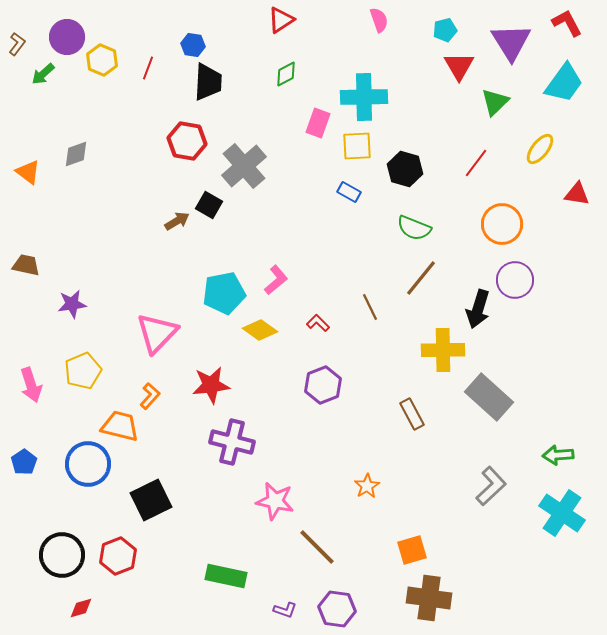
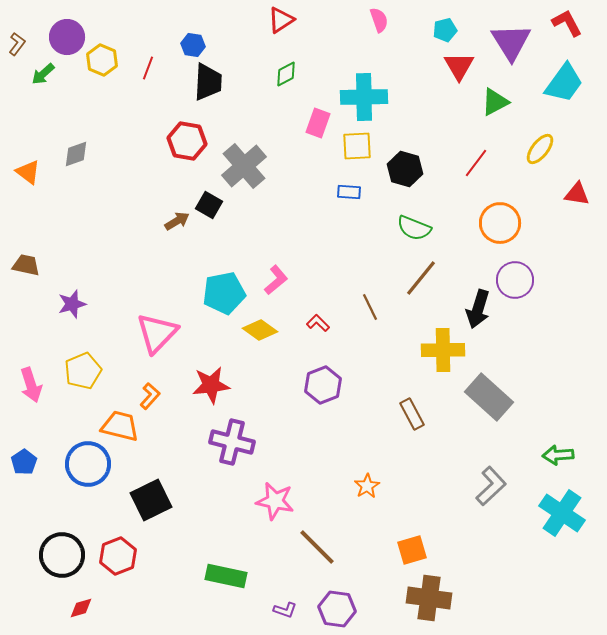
green triangle at (495, 102): rotated 16 degrees clockwise
blue rectangle at (349, 192): rotated 25 degrees counterclockwise
orange circle at (502, 224): moved 2 px left, 1 px up
purple star at (72, 304): rotated 8 degrees counterclockwise
